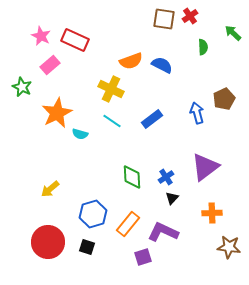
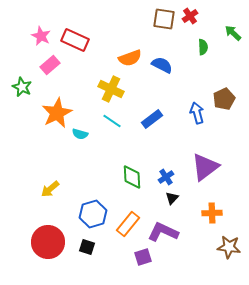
orange semicircle: moved 1 px left, 3 px up
